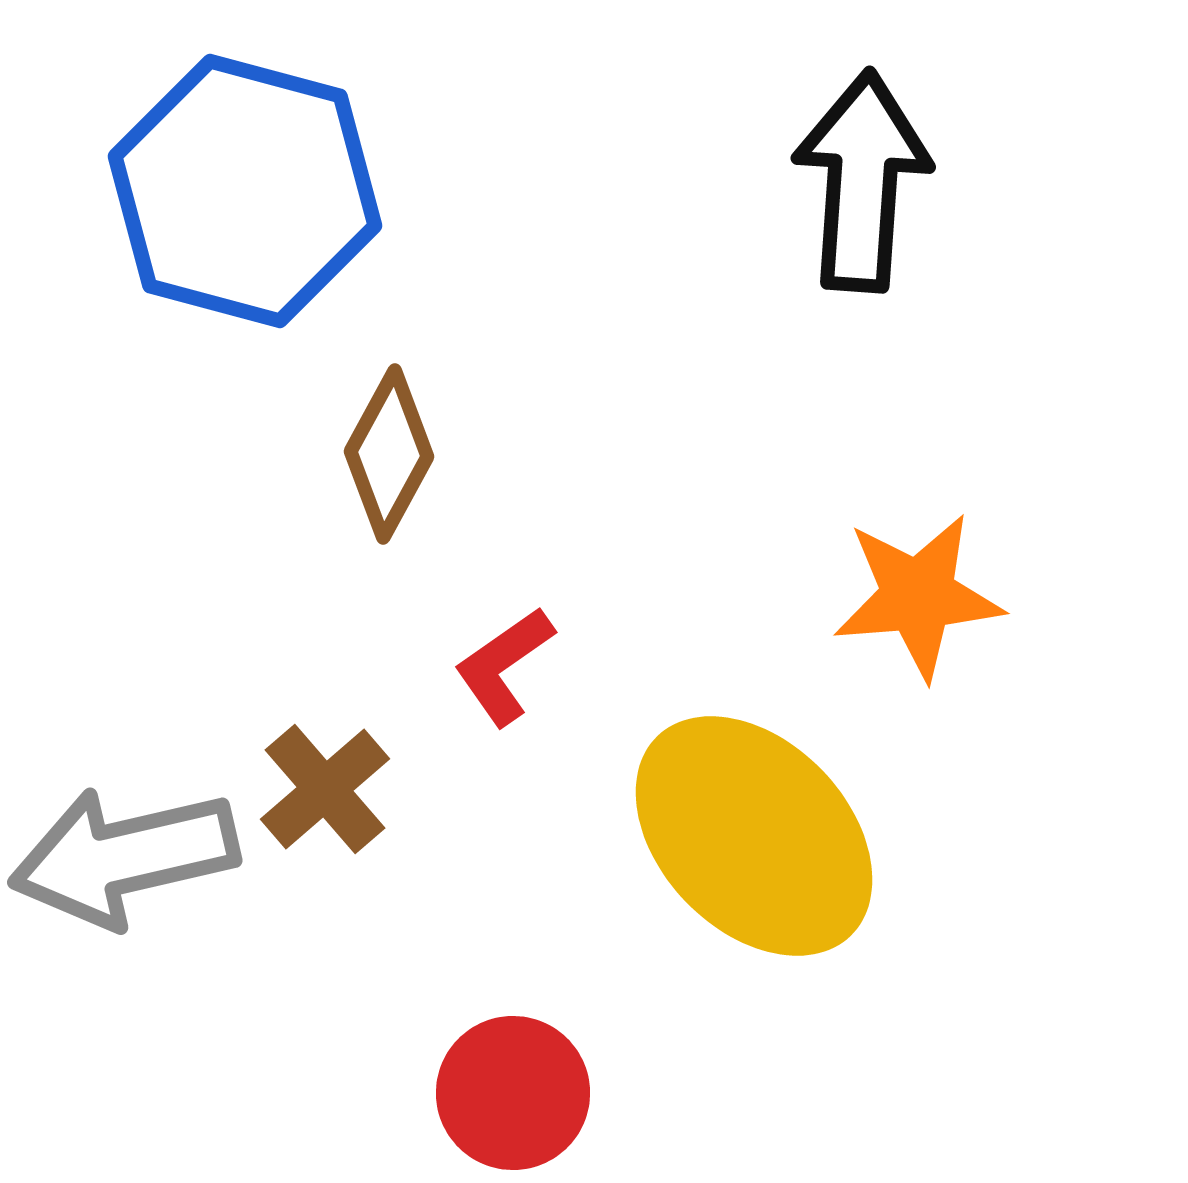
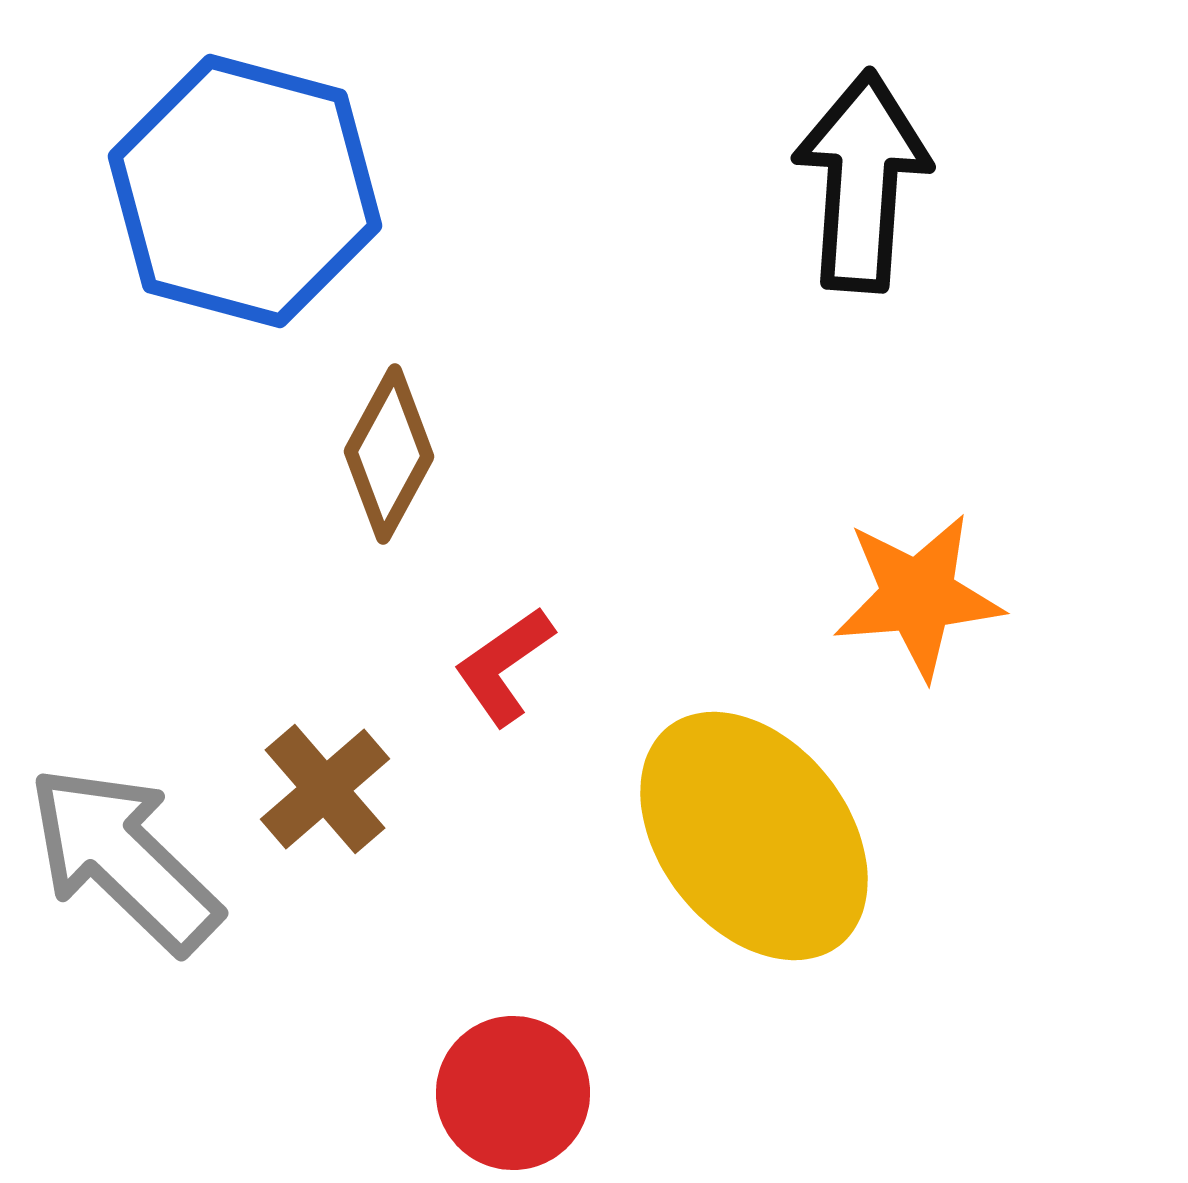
yellow ellipse: rotated 6 degrees clockwise
gray arrow: moved 2 px down; rotated 57 degrees clockwise
